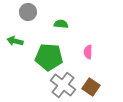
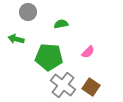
green semicircle: rotated 16 degrees counterclockwise
green arrow: moved 1 px right, 2 px up
pink semicircle: rotated 136 degrees counterclockwise
